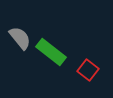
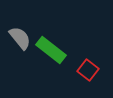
green rectangle: moved 2 px up
